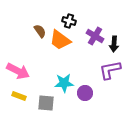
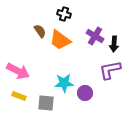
black cross: moved 5 px left, 7 px up
